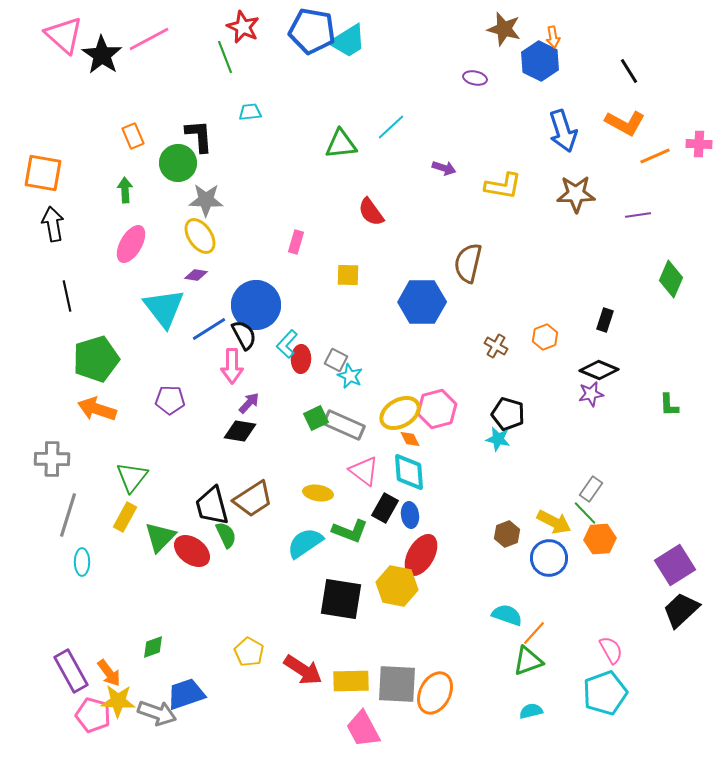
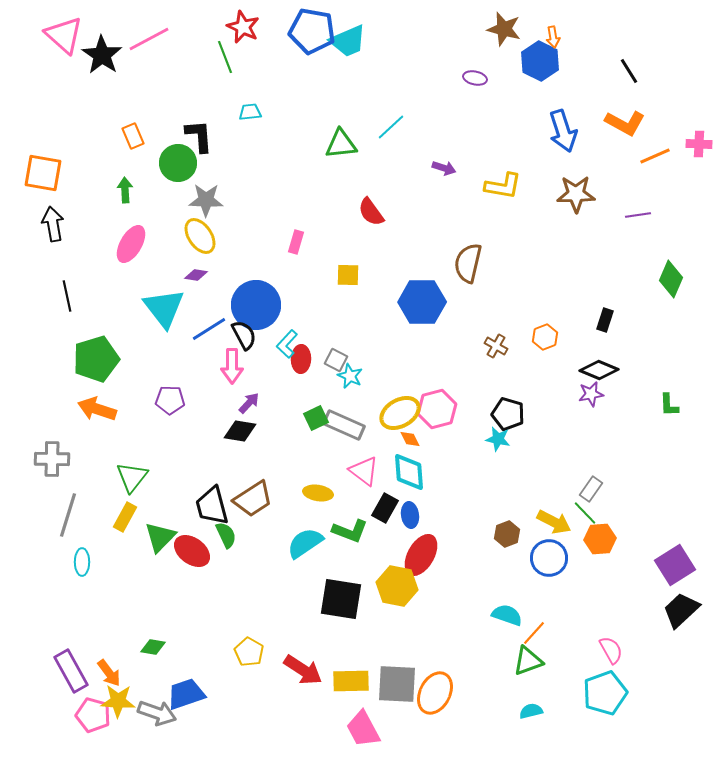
cyan trapezoid at (348, 41): rotated 9 degrees clockwise
green diamond at (153, 647): rotated 30 degrees clockwise
